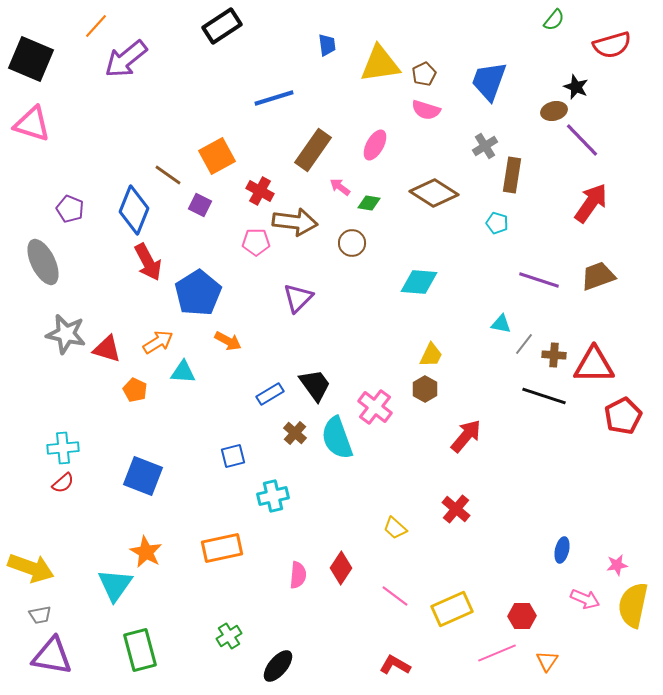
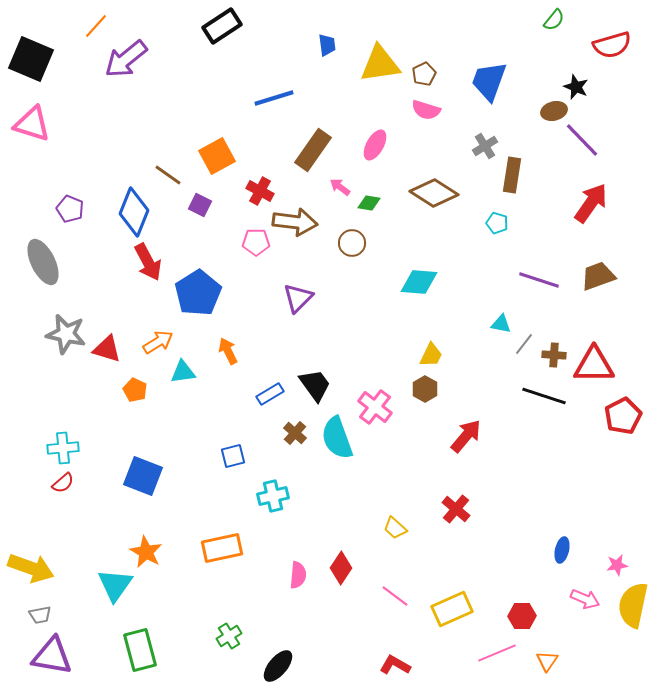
blue diamond at (134, 210): moved 2 px down
orange arrow at (228, 341): moved 10 px down; rotated 144 degrees counterclockwise
cyan triangle at (183, 372): rotated 12 degrees counterclockwise
